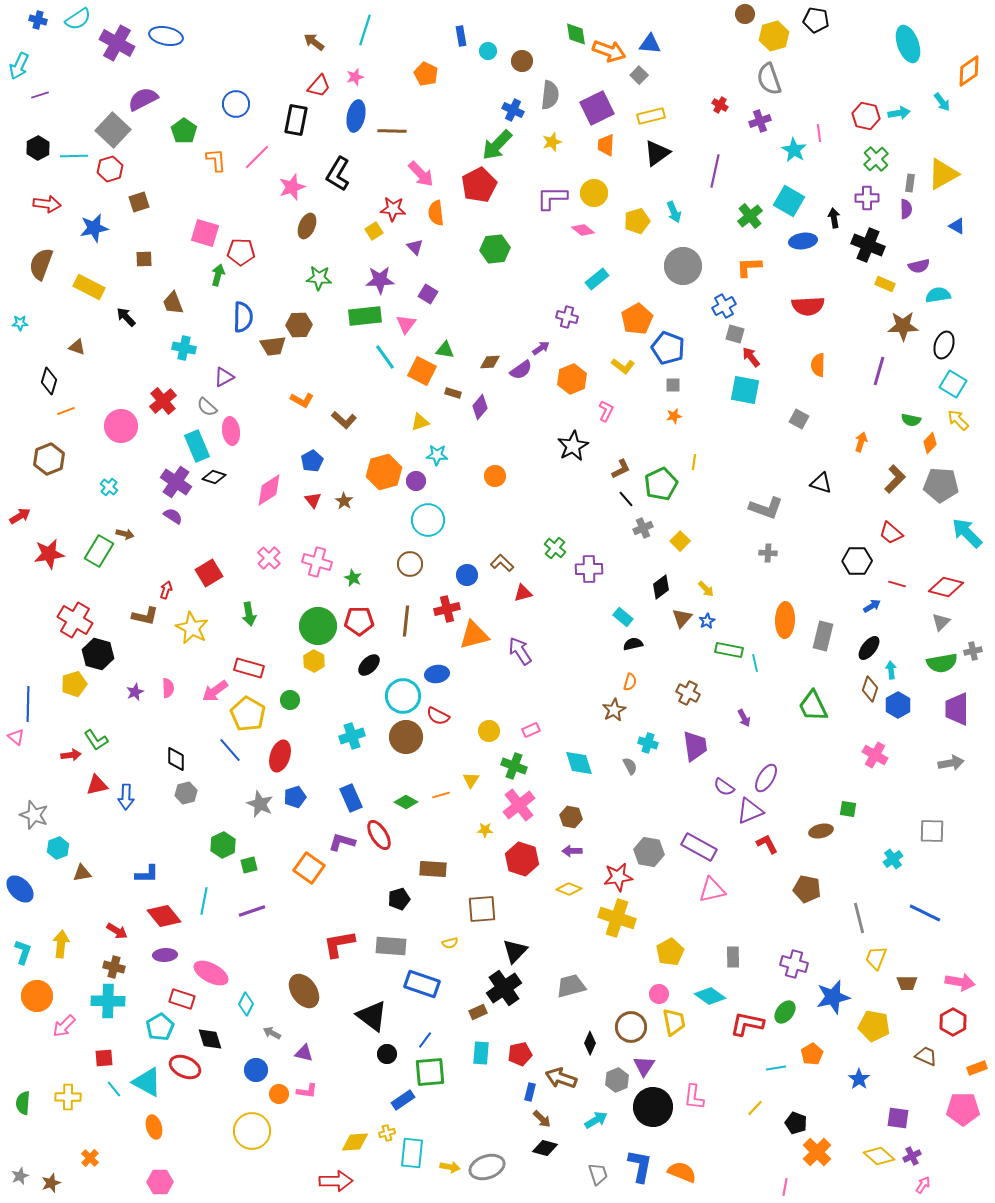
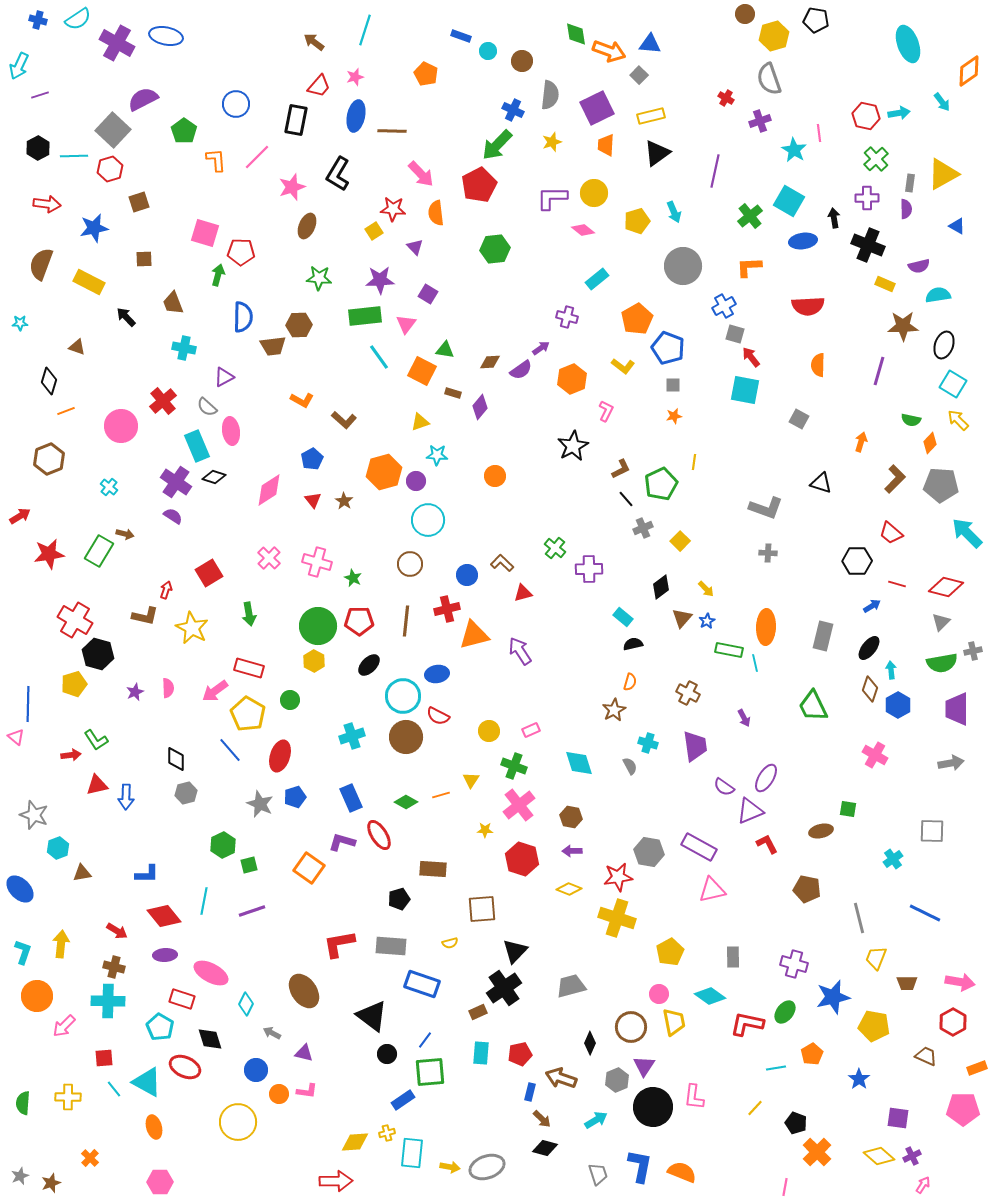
blue rectangle at (461, 36): rotated 60 degrees counterclockwise
red cross at (720, 105): moved 6 px right, 7 px up
yellow rectangle at (89, 287): moved 5 px up
cyan line at (385, 357): moved 6 px left
blue pentagon at (312, 461): moved 2 px up
orange ellipse at (785, 620): moved 19 px left, 7 px down
cyan pentagon at (160, 1027): rotated 12 degrees counterclockwise
yellow circle at (252, 1131): moved 14 px left, 9 px up
